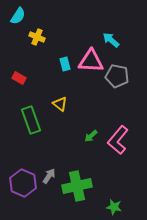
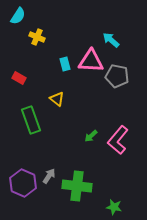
yellow triangle: moved 3 px left, 5 px up
green cross: rotated 20 degrees clockwise
